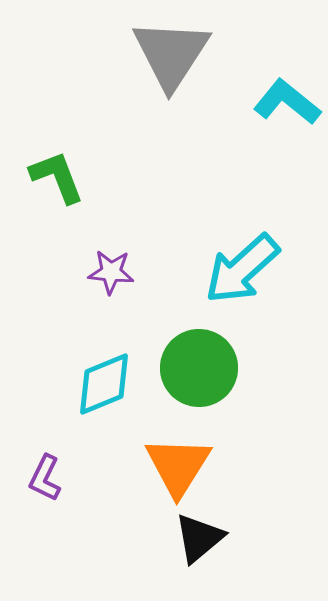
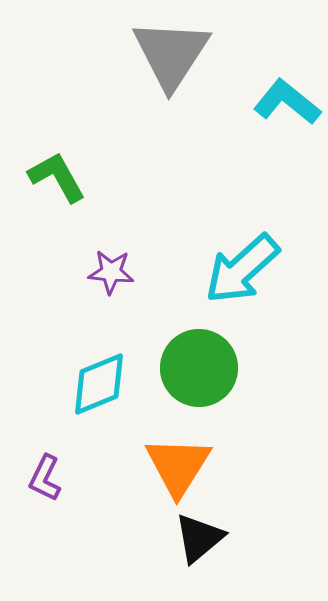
green L-shape: rotated 8 degrees counterclockwise
cyan diamond: moved 5 px left
